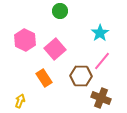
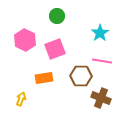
green circle: moved 3 px left, 5 px down
pink square: rotated 20 degrees clockwise
pink line: rotated 60 degrees clockwise
orange rectangle: rotated 66 degrees counterclockwise
yellow arrow: moved 1 px right, 2 px up
